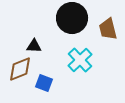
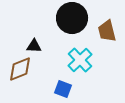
brown trapezoid: moved 1 px left, 2 px down
blue square: moved 19 px right, 6 px down
